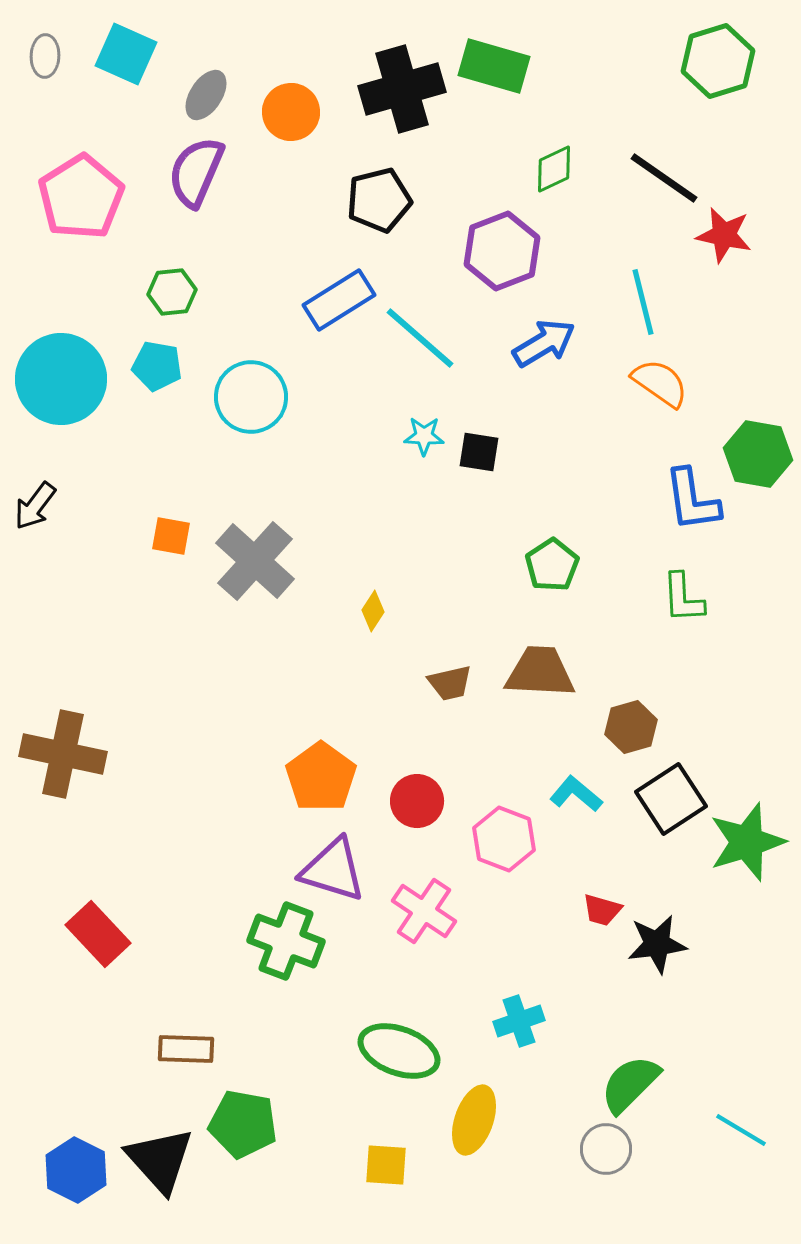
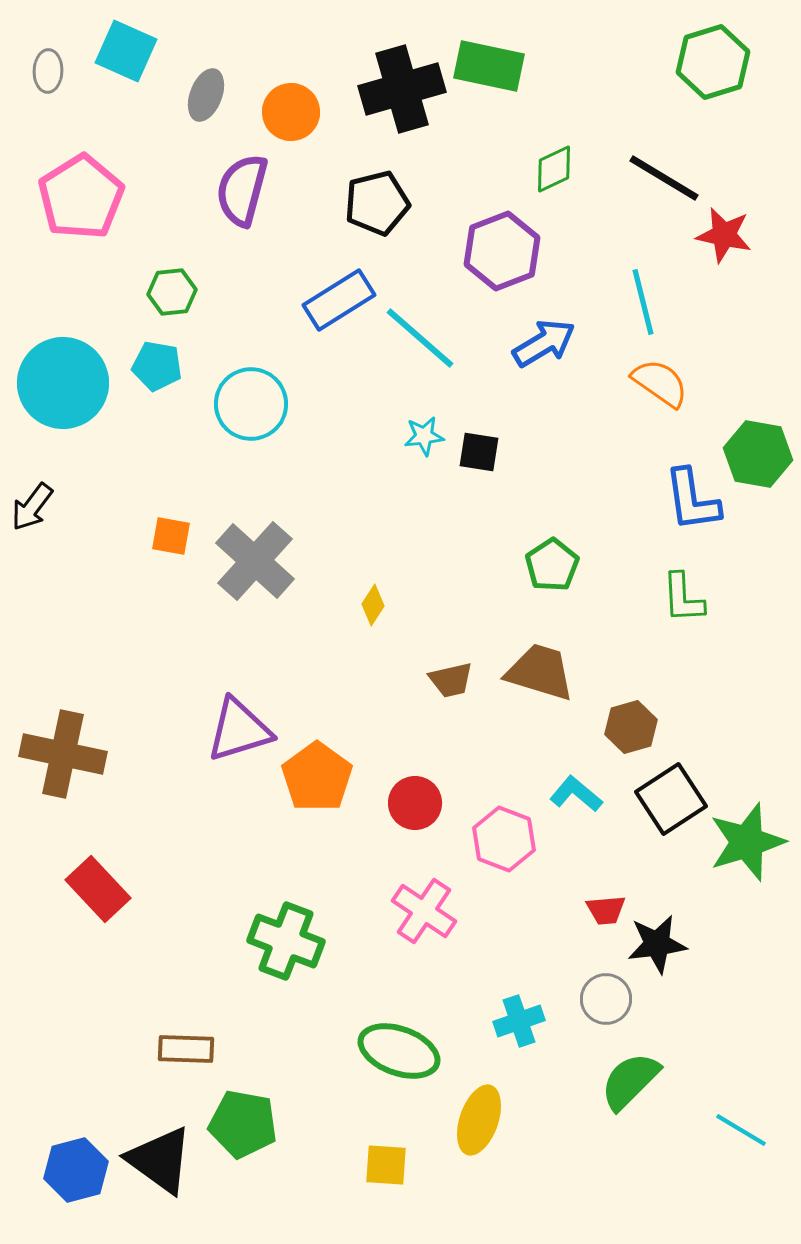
cyan square at (126, 54): moved 3 px up
gray ellipse at (45, 56): moved 3 px right, 15 px down
green hexagon at (718, 61): moved 5 px left, 1 px down
green rectangle at (494, 66): moved 5 px left; rotated 4 degrees counterclockwise
gray ellipse at (206, 95): rotated 12 degrees counterclockwise
purple semicircle at (196, 172): moved 46 px right, 18 px down; rotated 8 degrees counterclockwise
black line at (664, 178): rotated 4 degrees counterclockwise
black pentagon at (379, 200): moved 2 px left, 3 px down
cyan circle at (61, 379): moved 2 px right, 4 px down
cyan circle at (251, 397): moved 7 px down
cyan star at (424, 436): rotated 9 degrees counterclockwise
black arrow at (35, 506): moved 3 px left, 1 px down
yellow diamond at (373, 611): moved 6 px up
brown trapezoid at (540, 672): rotated 14 degrees clockwise
brown trapezoid at (450, 683): moved 1 px right, 3 px up
orange pentagon at (321, 777): moved 4 px left
red circle at (417, 801): moved 2 px left, 2 px down
purple triangle at (333, 870): moved 94 px left, 140 px up; rotated 34 degrees counterclockwise
red trapezoid at (602, 910): moved 4 px right; rotated 21 degrees counterclockwise
red rectangle at (98, 934): moved 45 px up
green semicircle at (630, 1084): moved 3 px up
yellow ellipse at (474, 1120): moved 5 px right
gray circle at (606, 1149): moved 150 px up
black triangle at (160, 1160): rotated 12 degrees counterclockwise
blue hexagon at (76, 1170): rotated 18 degrees clockwise
